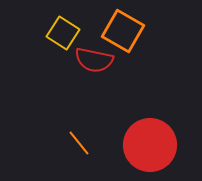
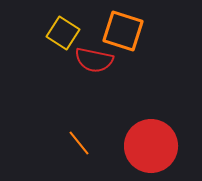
orange square: rotated 12 degrees counterclockwise
red circle: moved 1 px right, 1 px down
